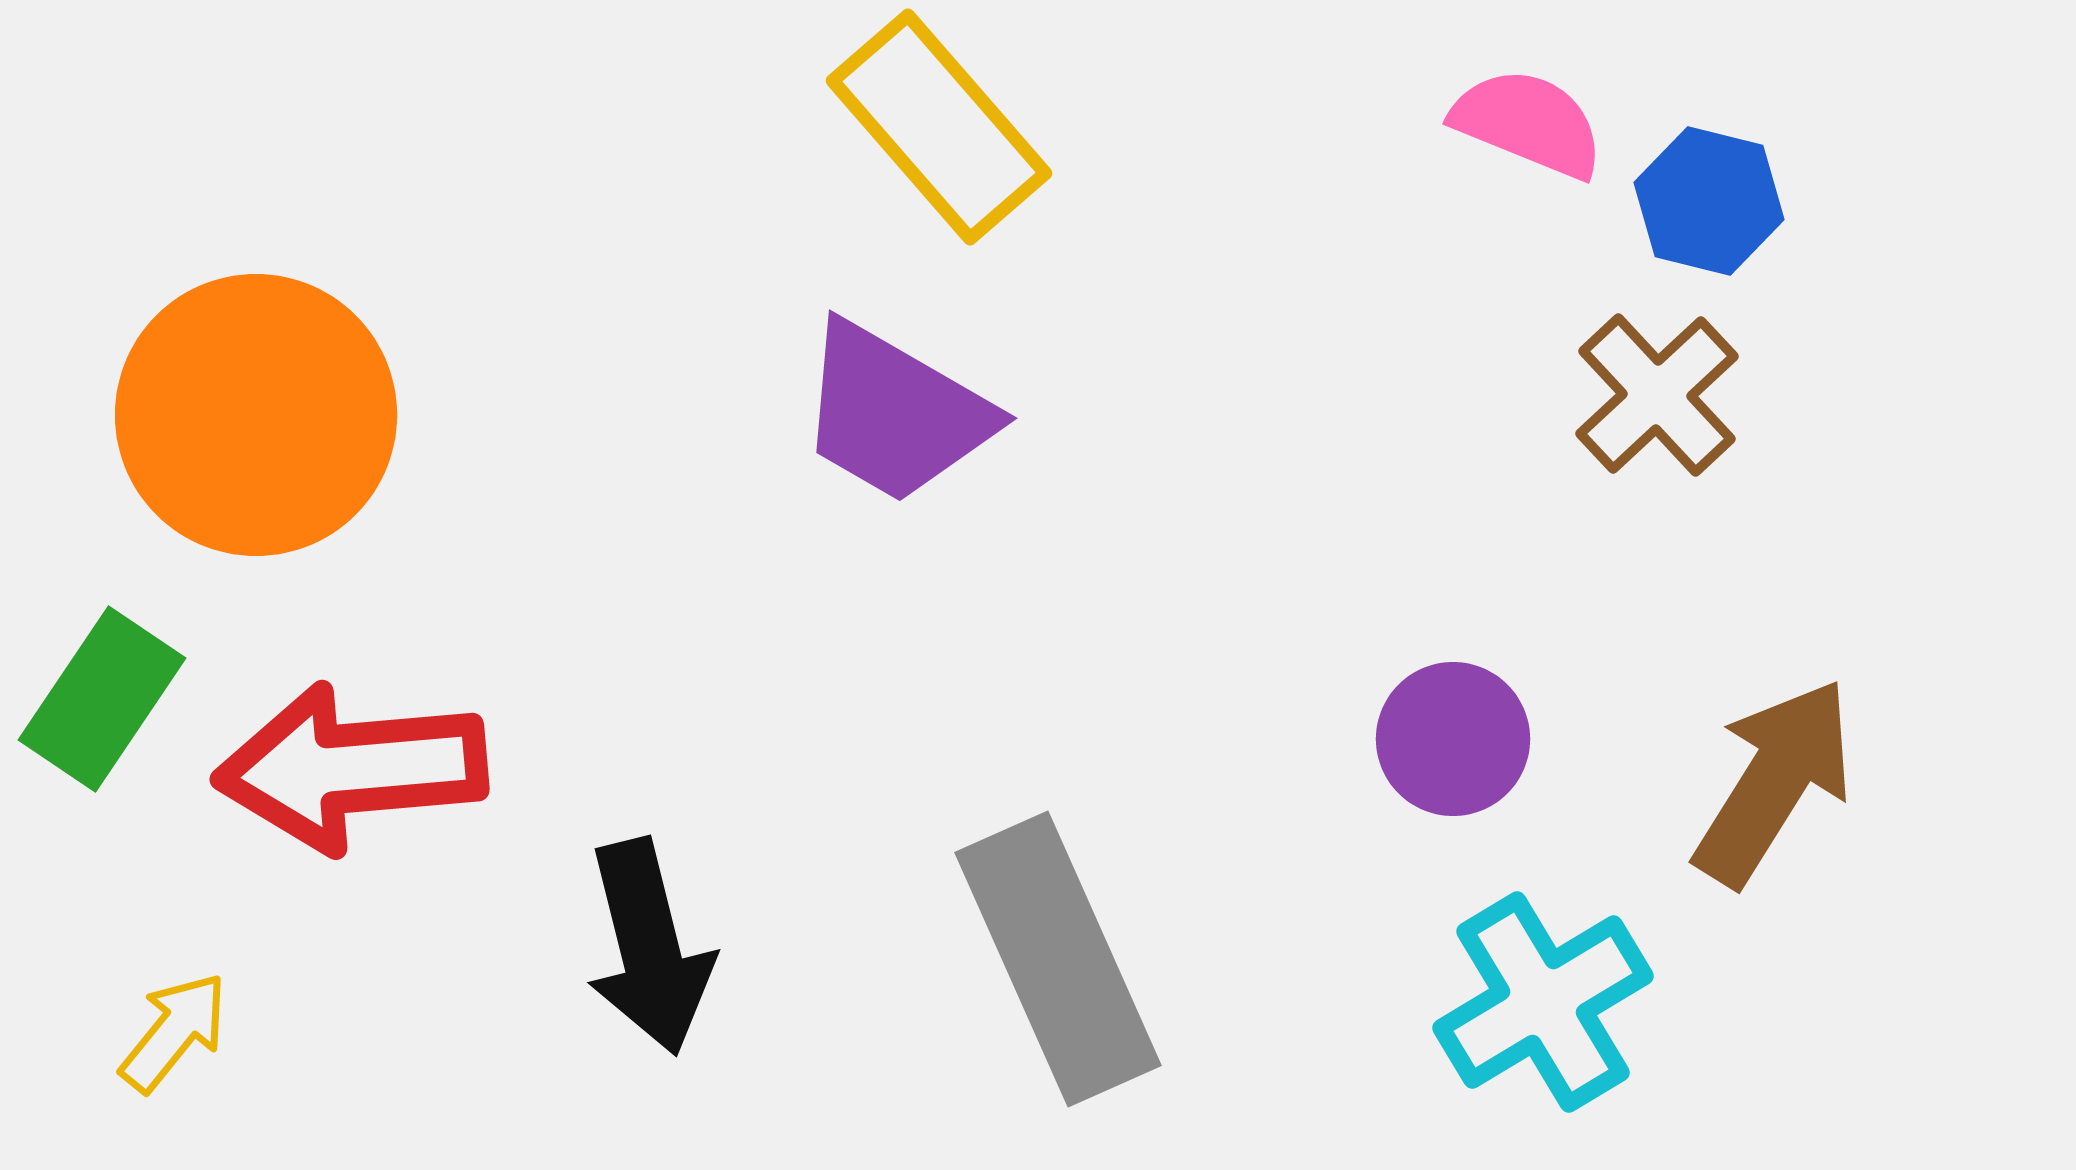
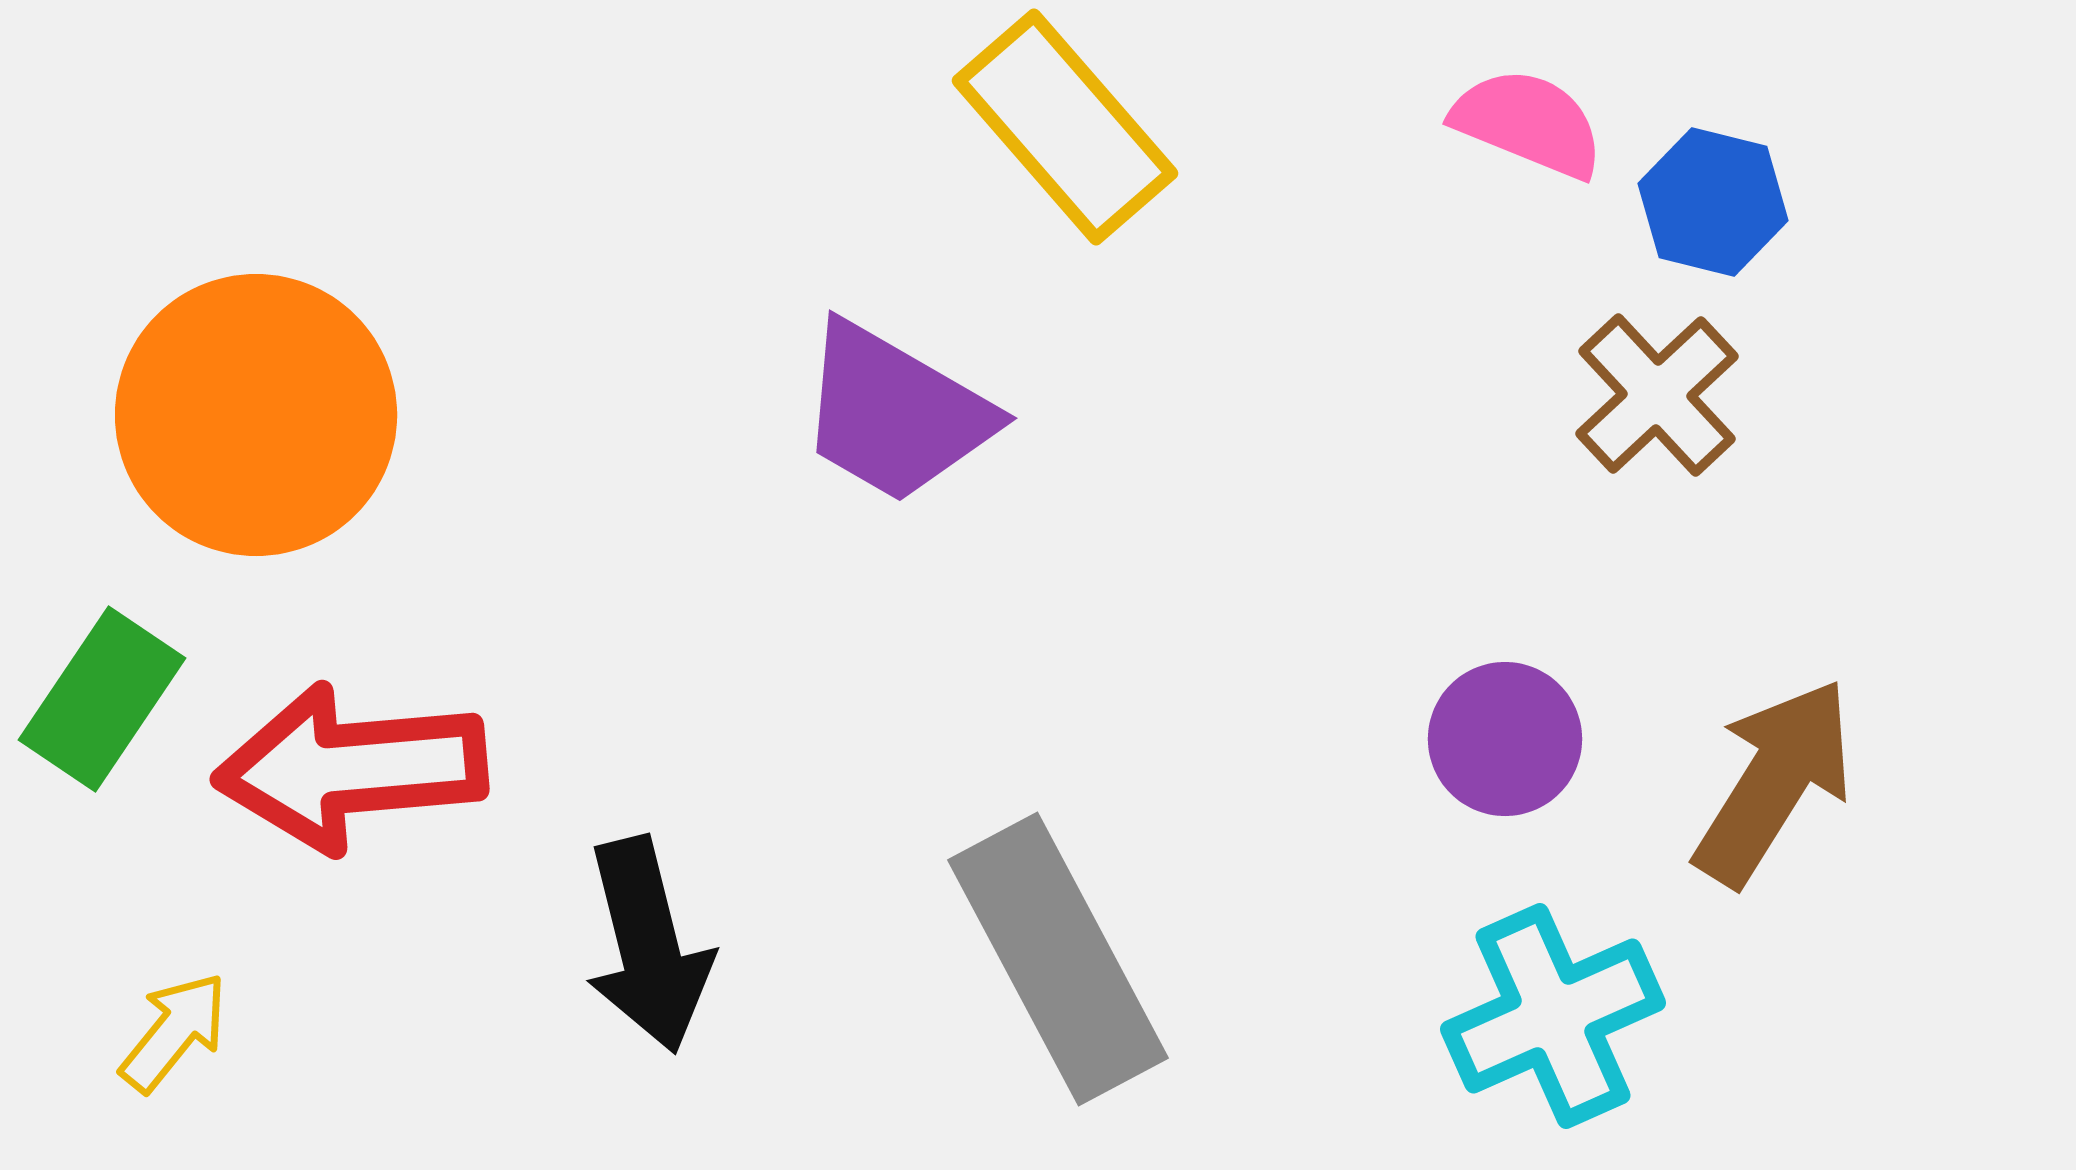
yellow rectangle: moved 126 px right
blue hexagon: moved 4 px right, 1 px down
purple circle: moved 52 px right
black arrow: moved 1 px left, 2 px up
gray rectangle: rotated 4 degrees counterclockwise
cyan cross: moved 10 px right, 14 px down; rotated 7 degrees clockwise
